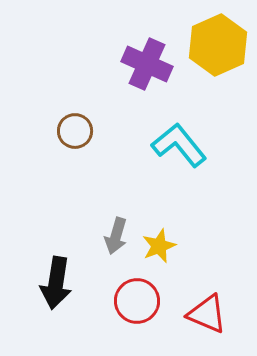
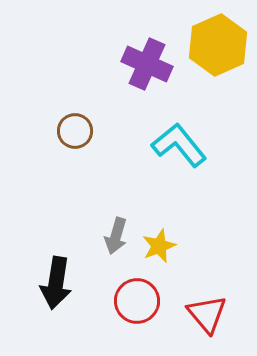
red triangle: rotated 27 degrees clockwise
